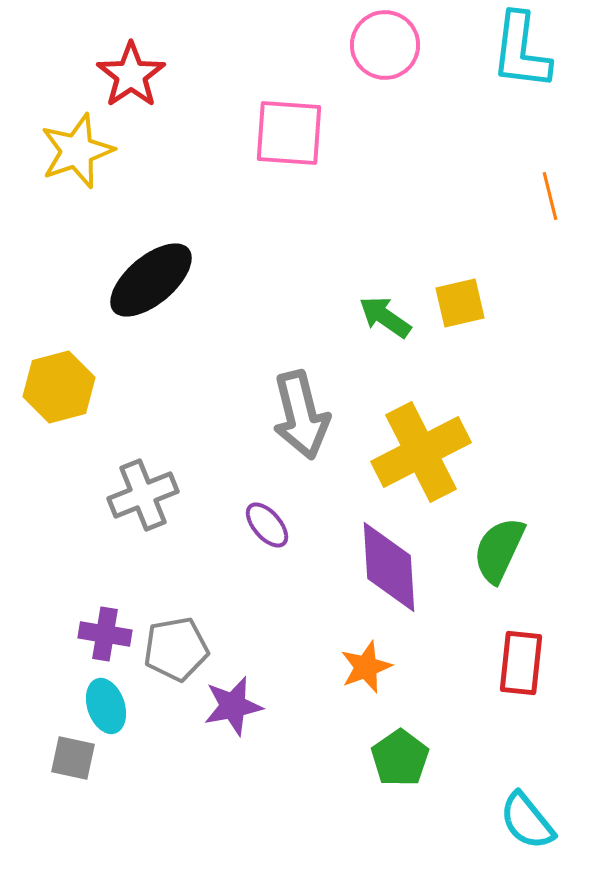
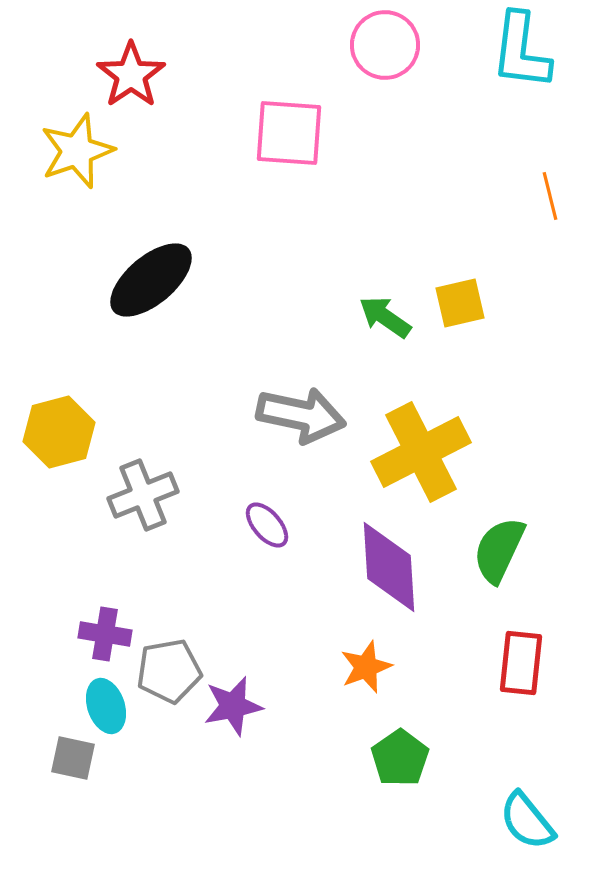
yellow hexagon: moved 45 px down
gray arrow: rotated 64 degrees counterclockwise
gray pentagon: moved 7 px left, 22 px down
